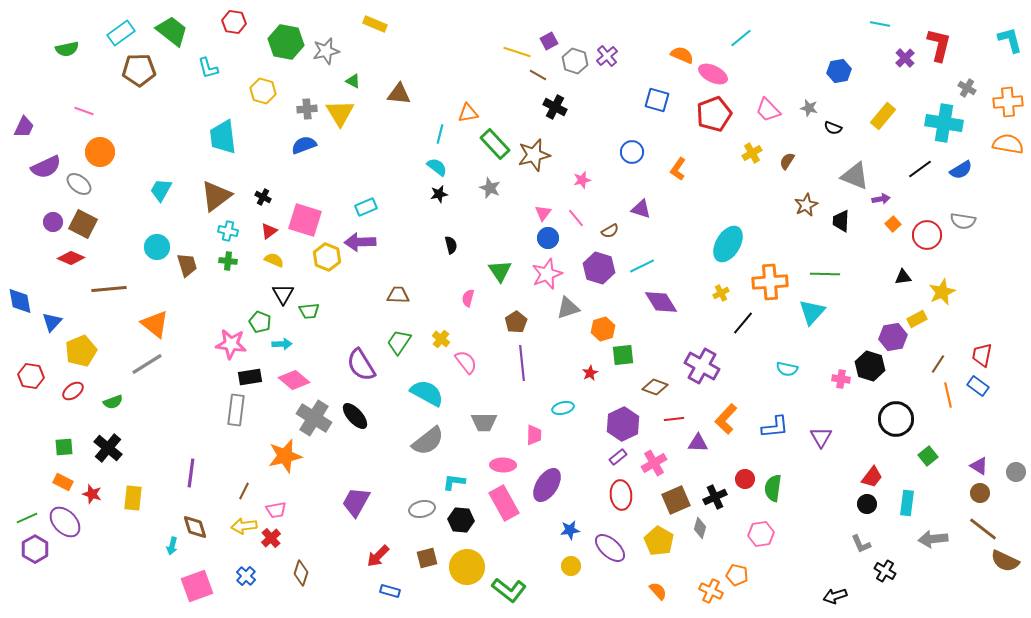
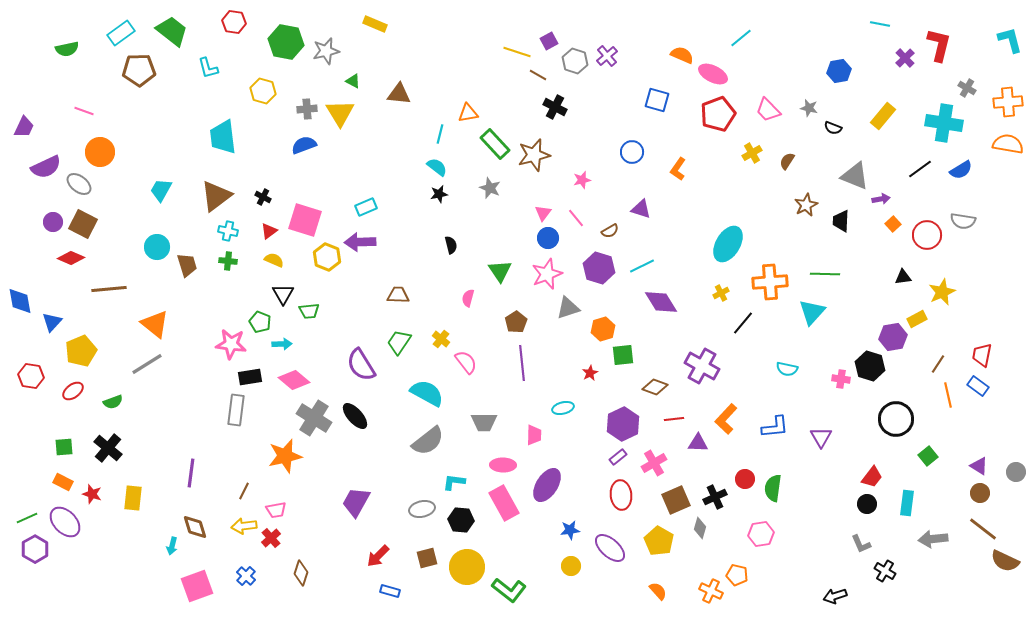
red pentagon at (714, 114): moved 4 px right
